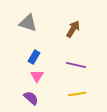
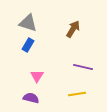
blue rectangle: moved 6 px left, 12 px up
purple line: moved 7 px right, 2 px down
purple semicircle: rotated 28 degrees counterclockwise
